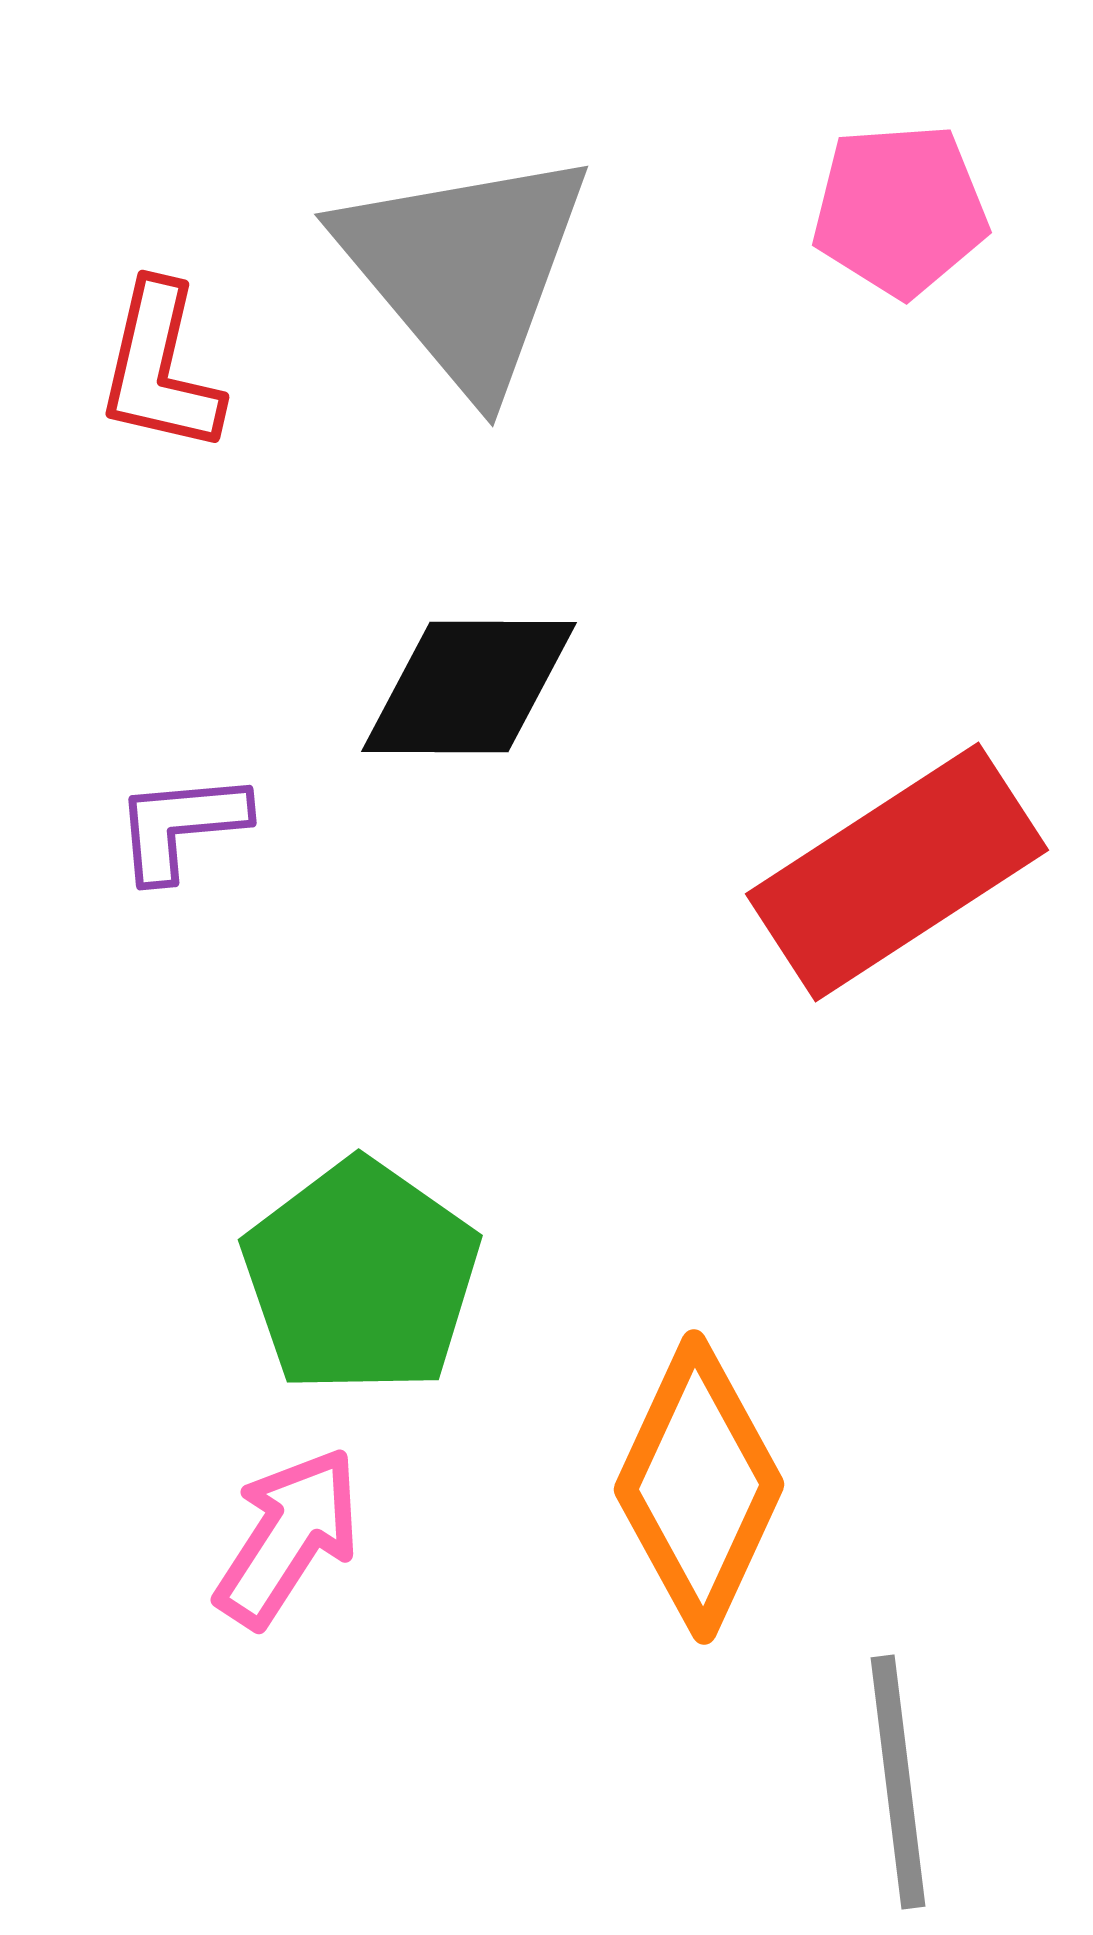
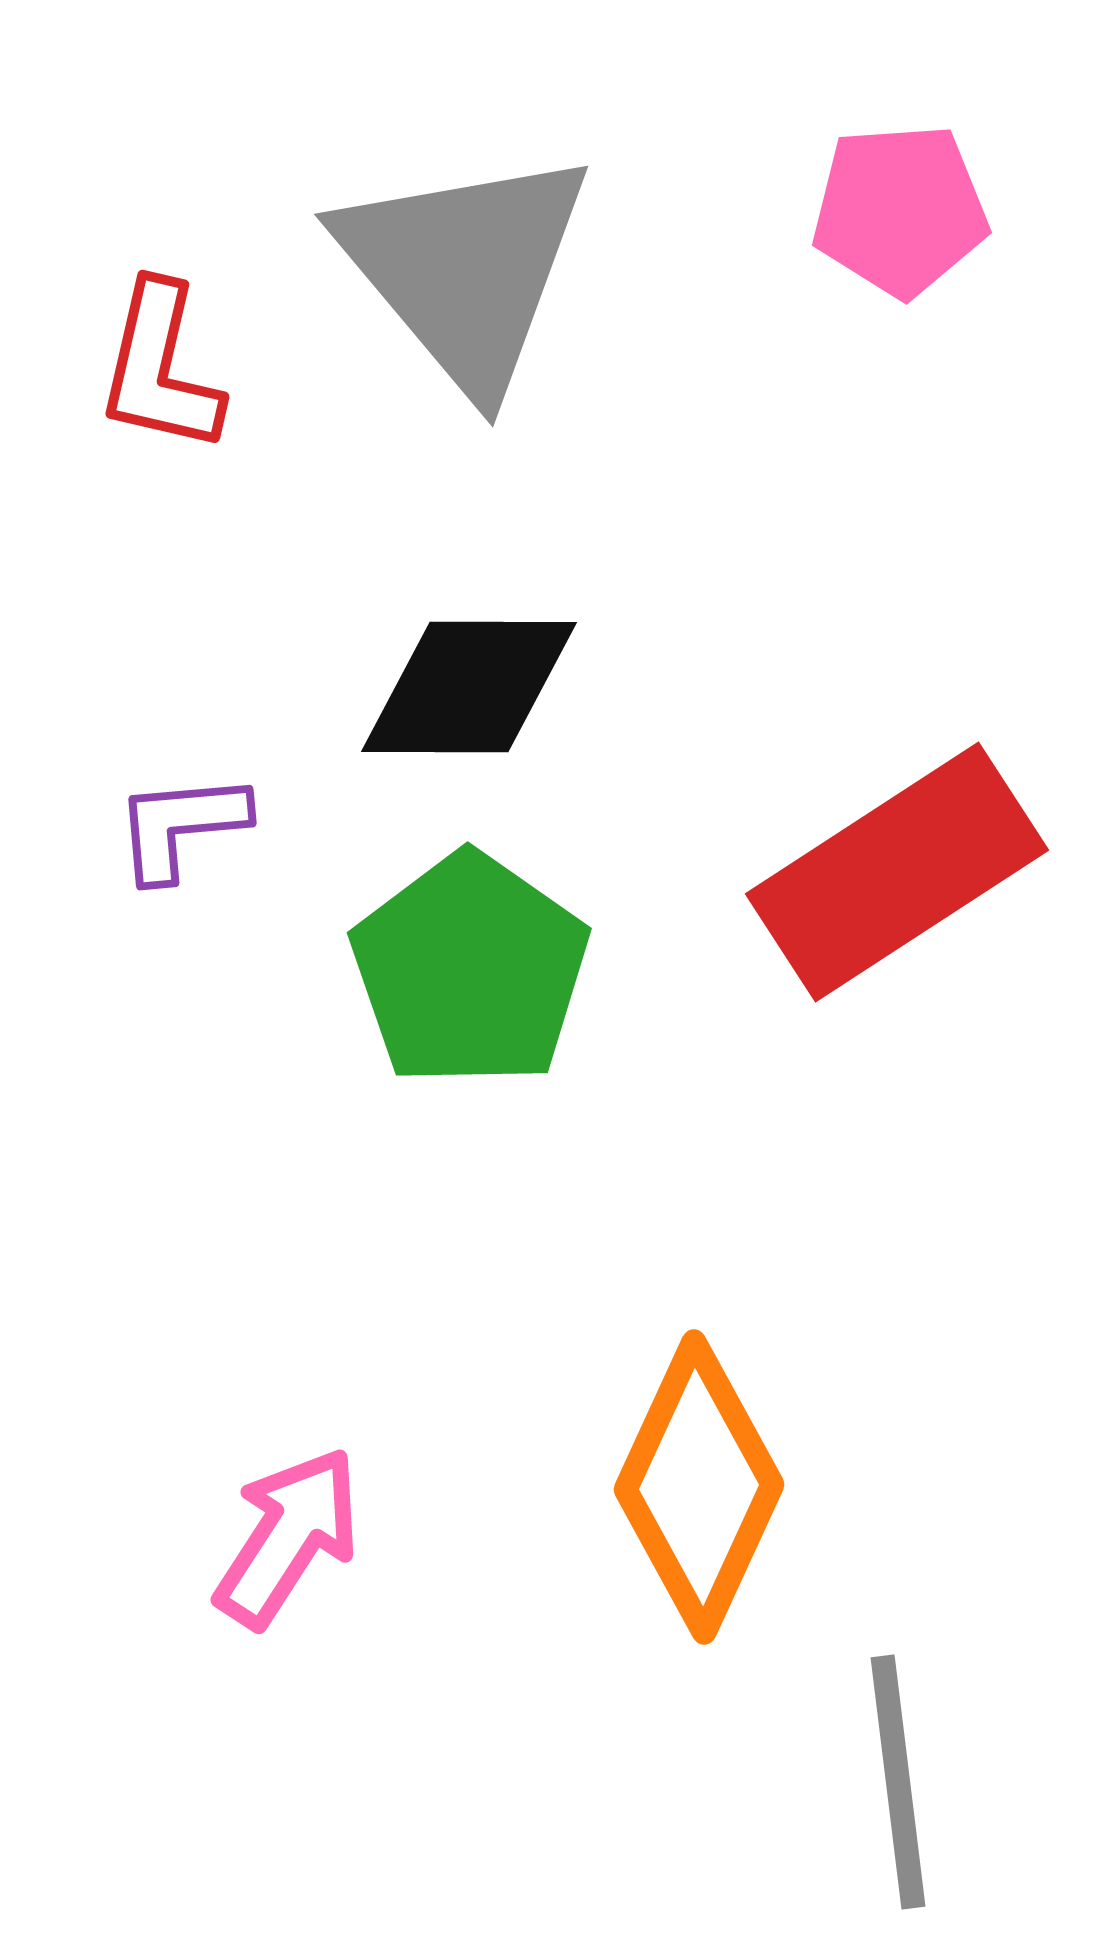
green pentagon: moved 109 px right, 307 px up
